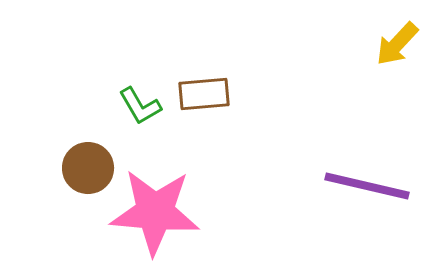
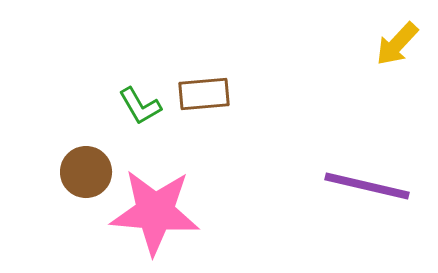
brown circle: moved 2 px left, 4 px down
